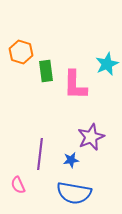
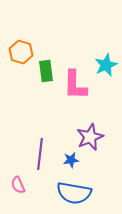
cyan star: moved 1 px left, 1 px down
purple star: moved 1 px left
